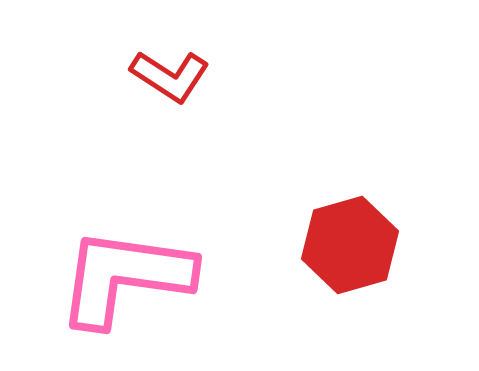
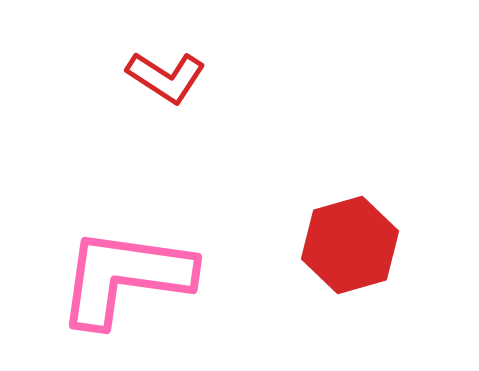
red L-shape: moved 4 px left, 1 px down
